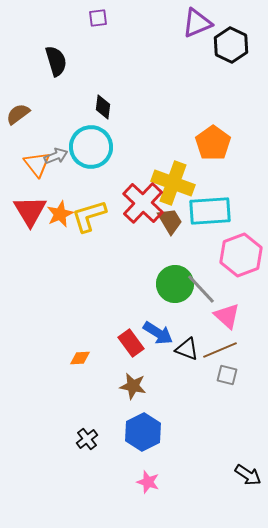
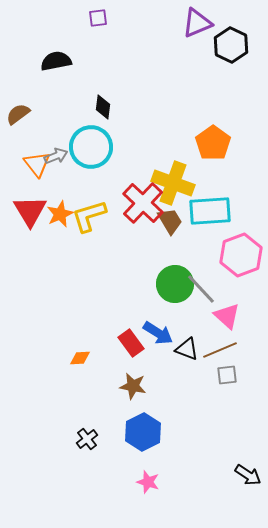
black semicircle: rotated 84 degrees counterclockwise
gray square: rotated 20 degrees counterclockwise
